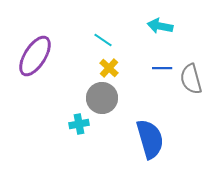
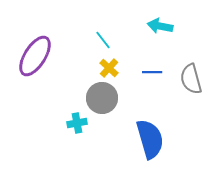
cyan line: rotated 18 degrees clockwise
blue line: moved 10 px left, 4 px down
cyan cross: moved 2 px left, 1 px up
